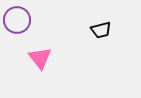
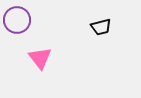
black trapezoid: moved 3 px up
